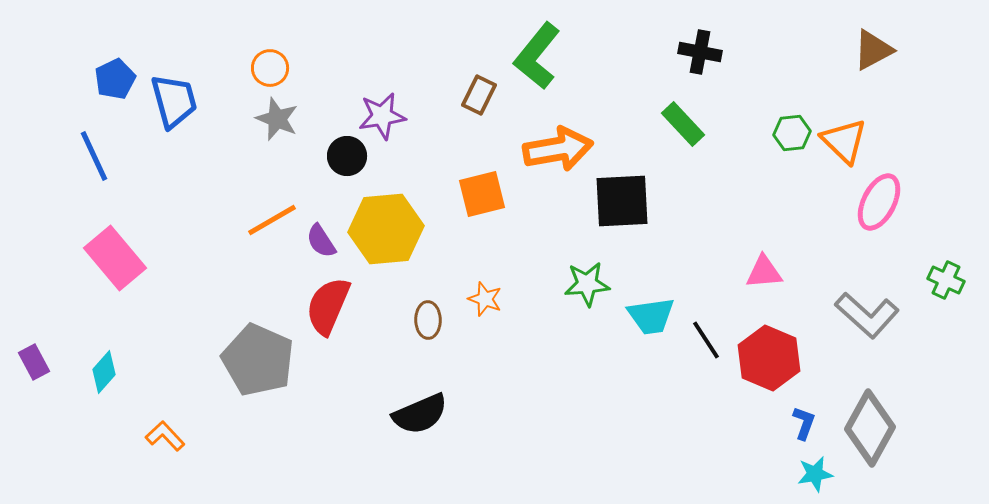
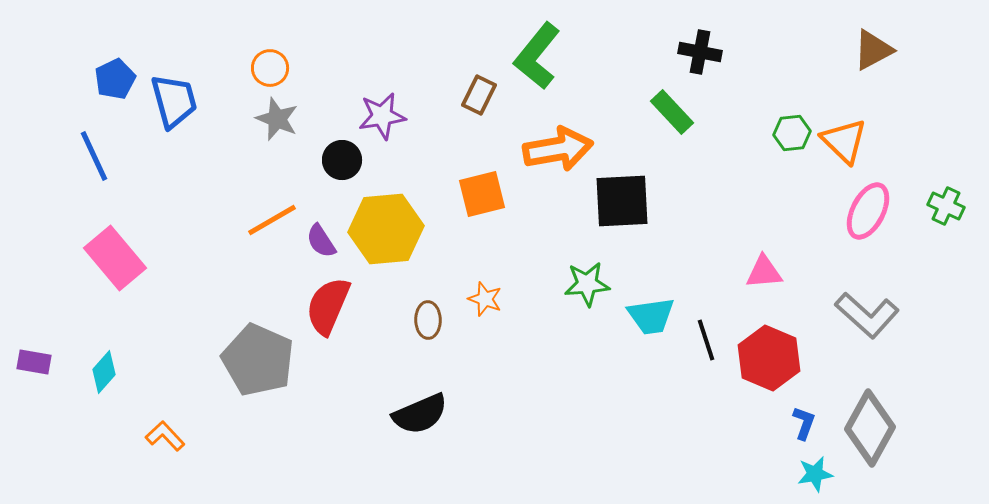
green rectangle: moved 11 px left, 12 px up
black circle: moved 5 px left, 4 px down
pink ellipse: moved 11 px left, 9 px down
green cross: moved 74 px up
black line: rotated 15 degrees clockwise
purple rectangle: rotated 52 degrees counterclockwise
